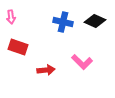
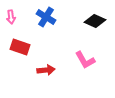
blue cross: moved 17 px left, 5 px up; rotated 18 degrees clockwise
red rectangle: moved 2 px right
pink L-shape: moved 3 px right, 2 px up; rotated 15 degrees clockwise
